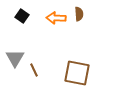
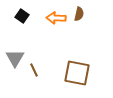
brown semicircle: rotated 16 degrees clockwise
